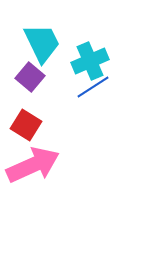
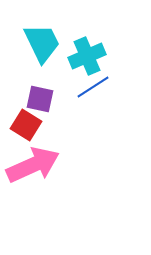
cyan cross: moved 3 px left, 5 px up
purple square: moved 10 px right, 22 px down; rotated 28 degrees counterclockwise
